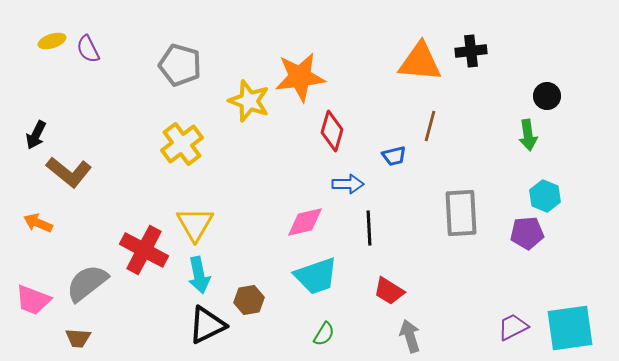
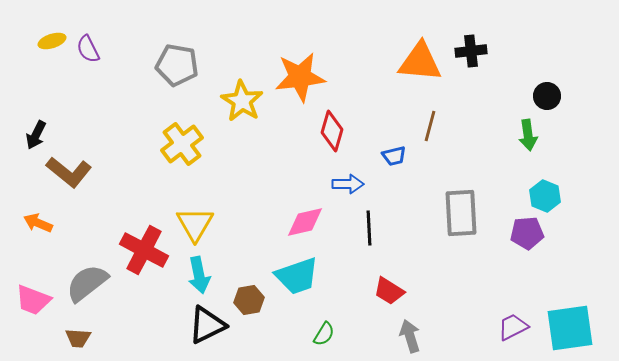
gray pentagon: moved 3 px left; rotated 6 degrees counterclockwise
yellow star: moved 7 px left; rotated 12 degrees clockwise
cyan trapezoid: moved 19 px left
